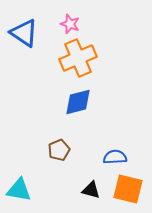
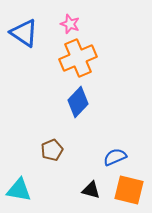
blue diamond: rotated 32 degrees counterclockwise
brown pentagon: moved 7 px left
blue semicircle: rotated 20 degrees counterclockwise
orange square: moved 1 px right, 1 px down
